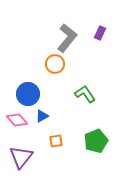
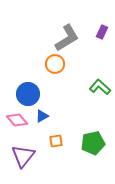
purple rectangle: moved 2 px right, 1 px up
gray L-shape: rotated 20 degrees clockwise
green L-shape: moved 15 px right, 7 px up; rotated 15 degrees counterclockwise
green pentagon: moved 3 px left, 2 px down; rotated 10 degrees clockwise
purple triangle: moved 2 px right, 1 px up
